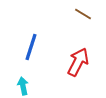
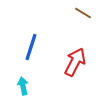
brown line: moved 1 px up
red arrow: moved 3 px left
